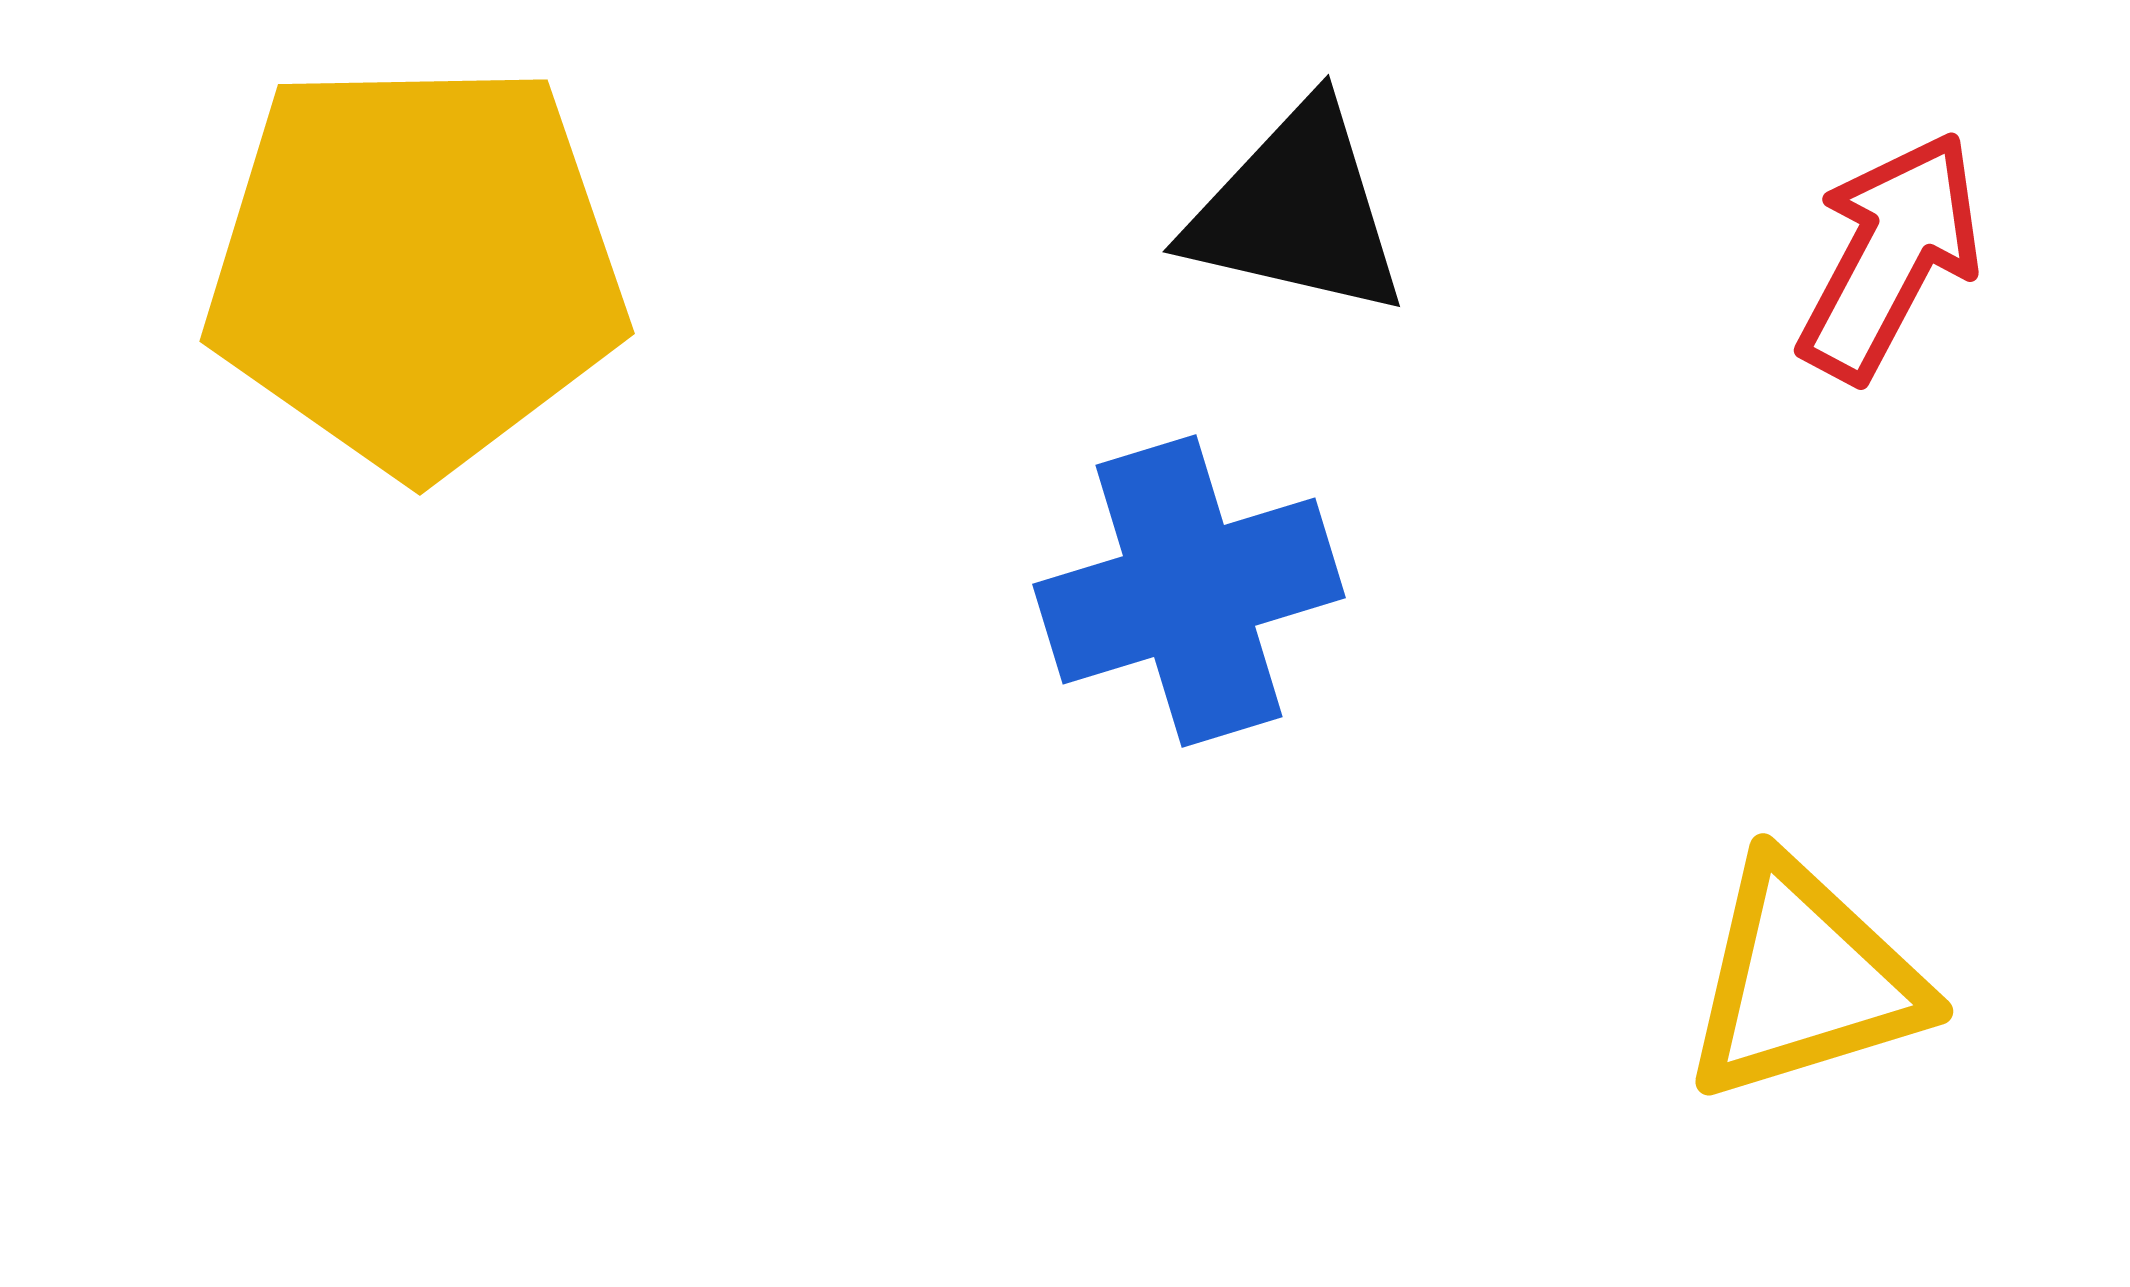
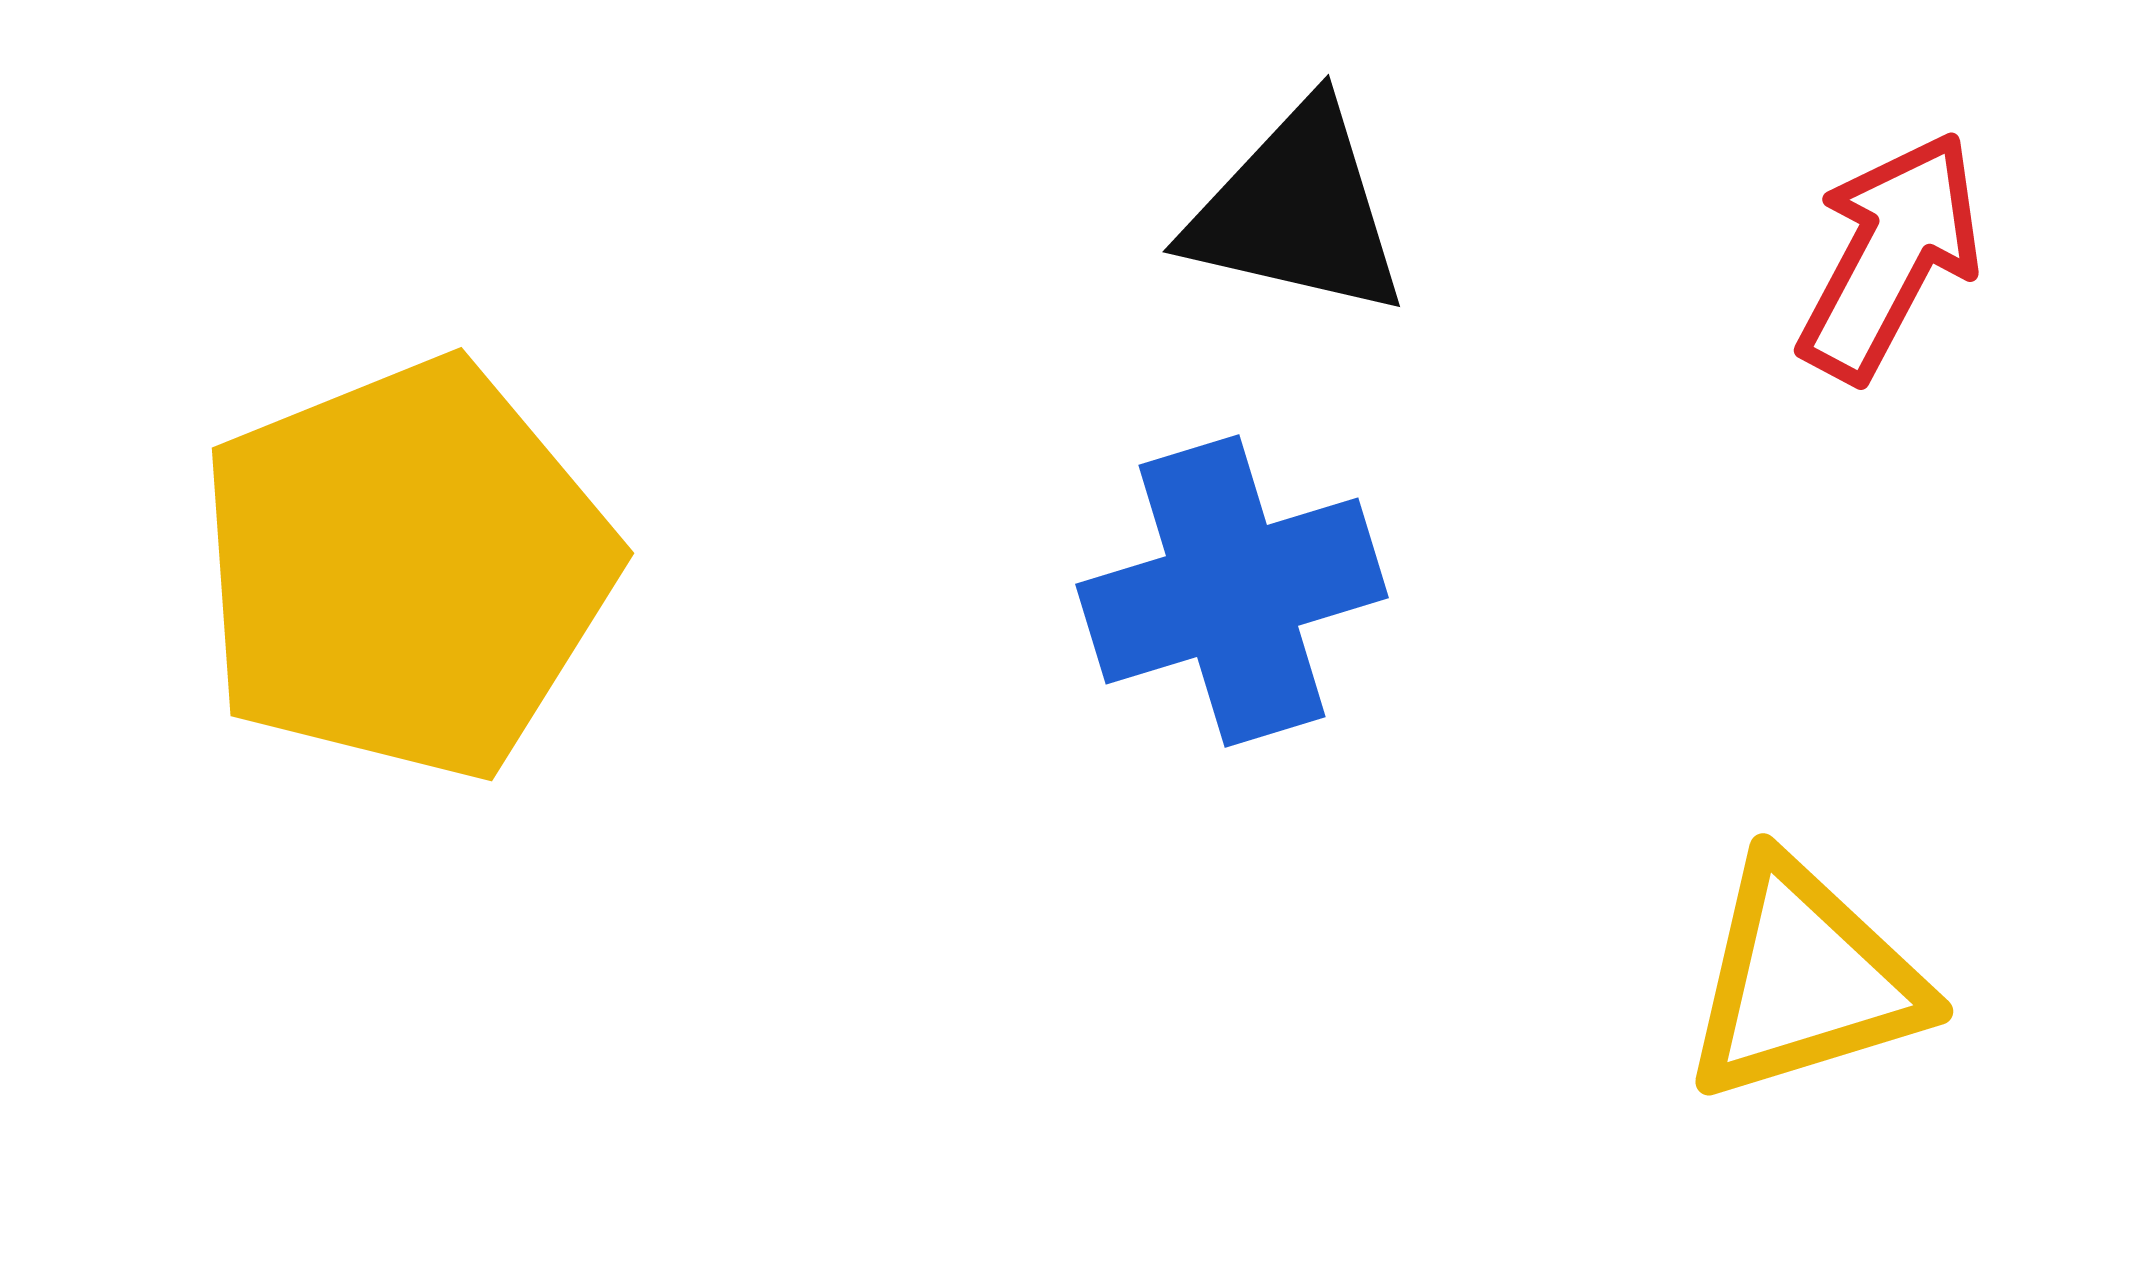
yellow pentagon: moved 10 px left, 302 px down; rotated 21 degrees counterclockwise
blue cross: moved 43 px right
